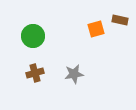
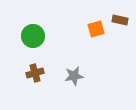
gray star: moved 2 px down
